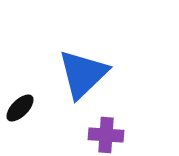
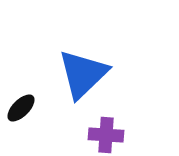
black ellipse: moved 1 px right
